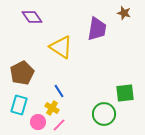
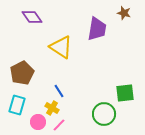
cyan rectangle: moved 2 px left
